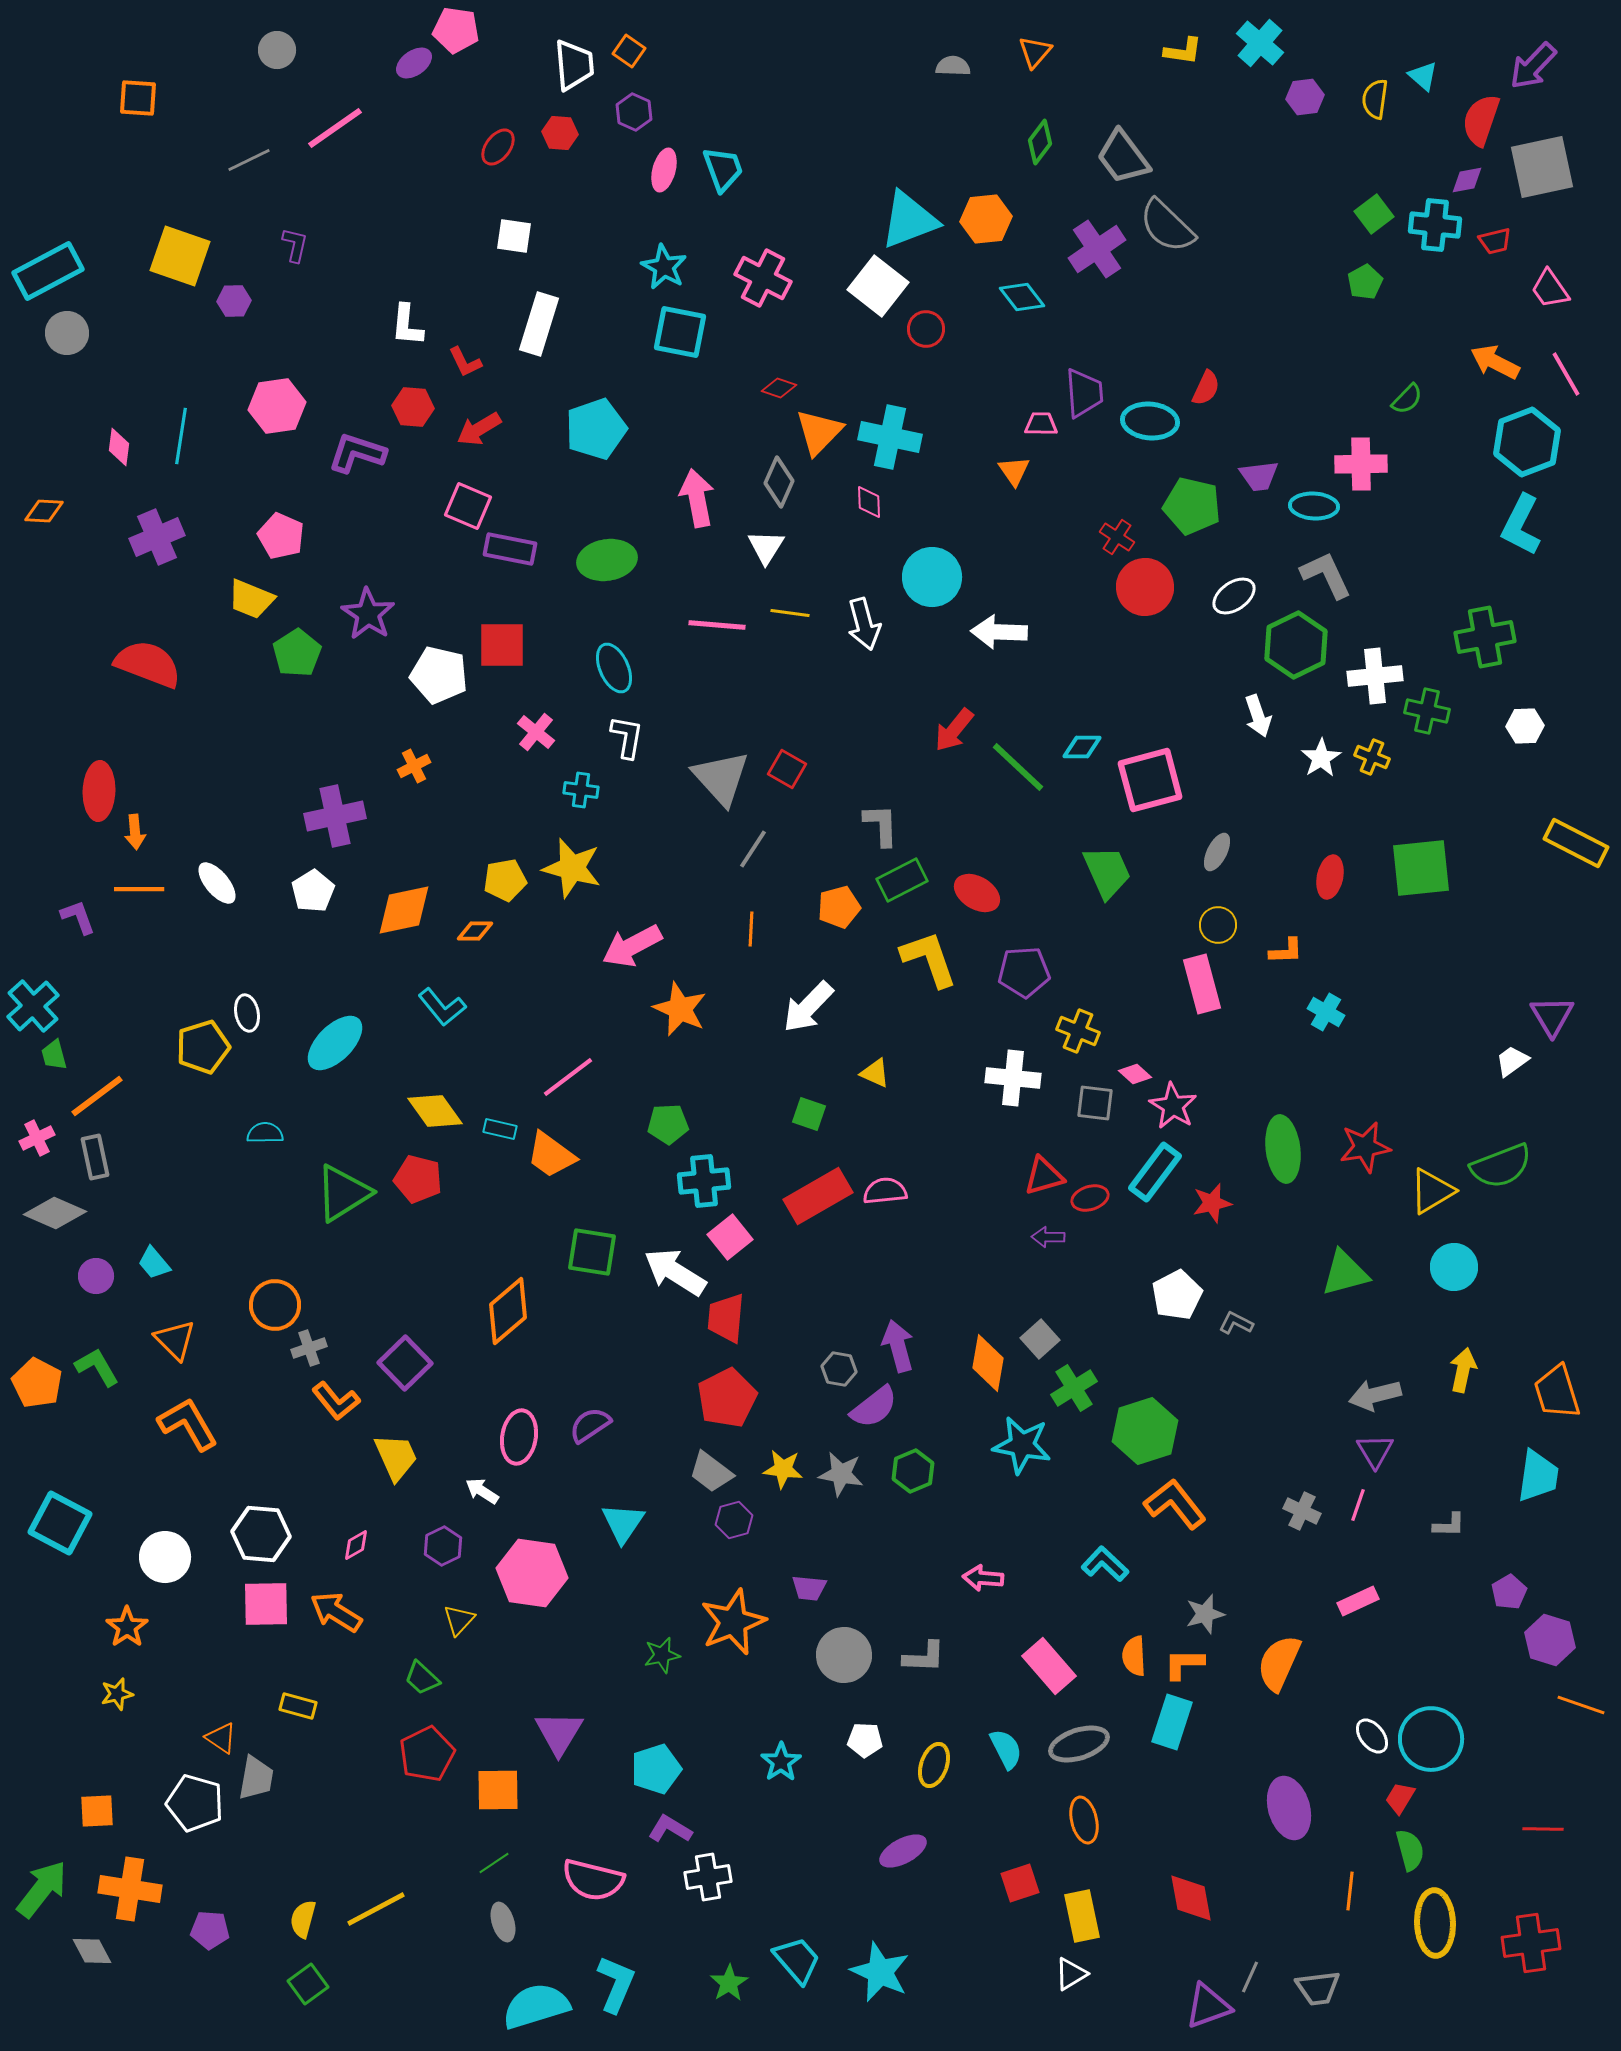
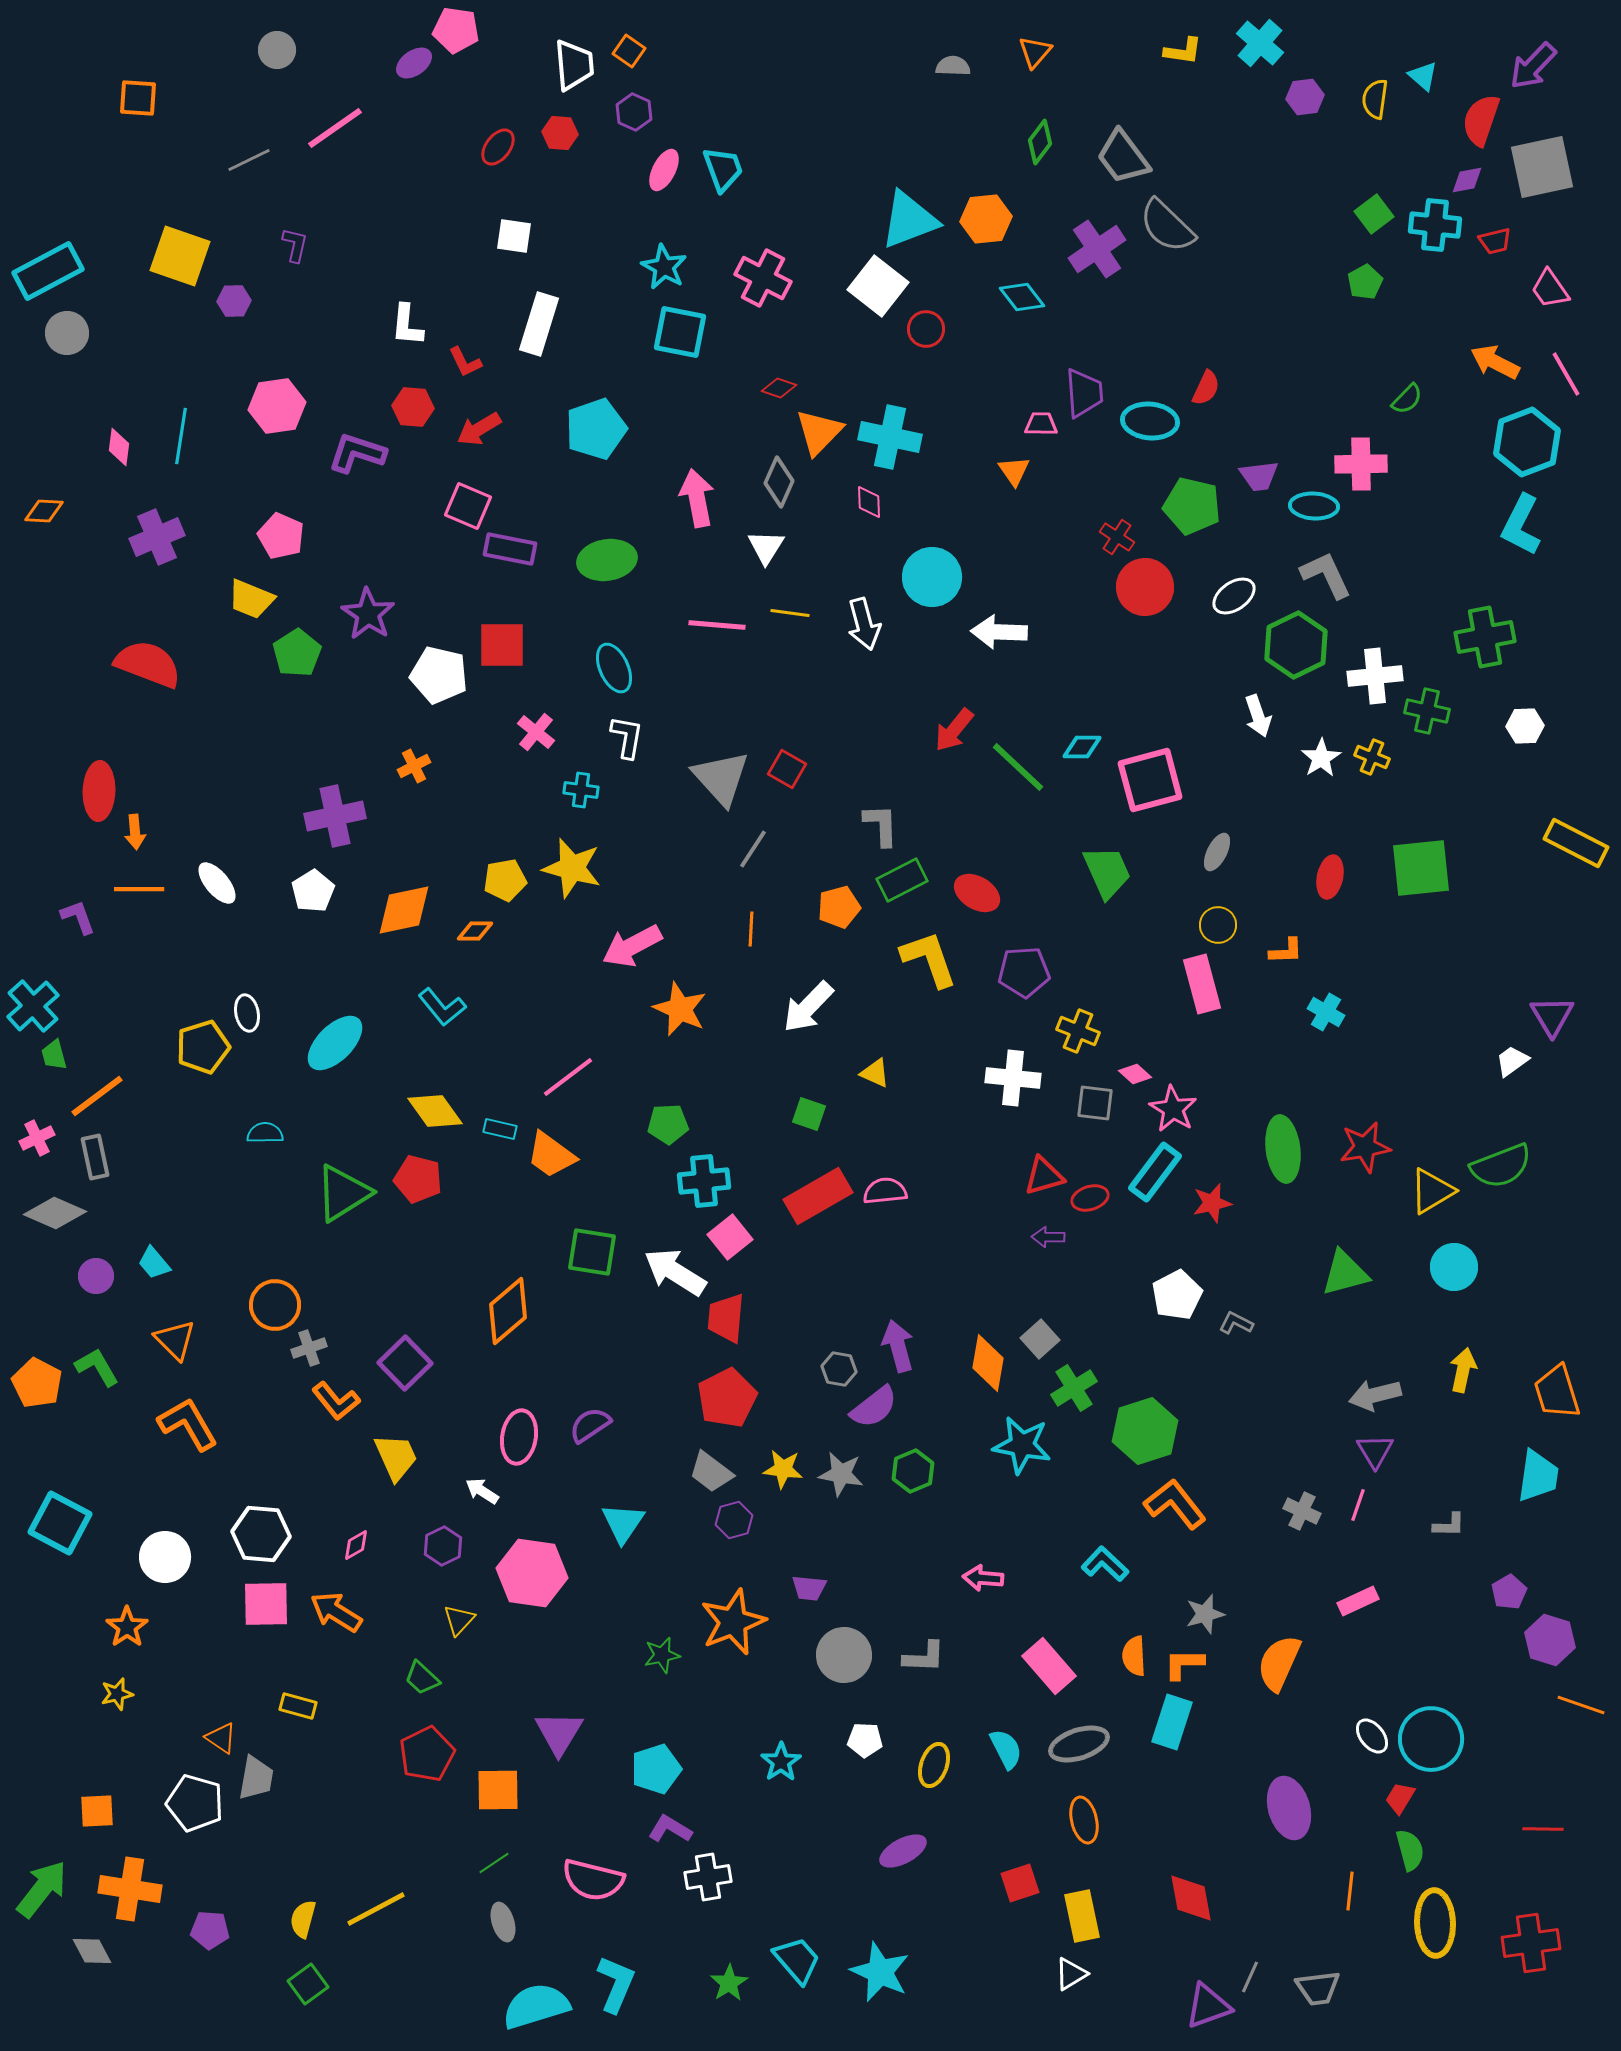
pink ellipse at (664, 170): rotated 12 degrees clockwise
pink star at (1173, 1106): moved 3 px down
